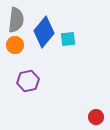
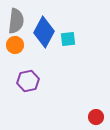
gray semicircle: moved 1 px down
blue diamond: rotated 12 degrees counterclockwise
